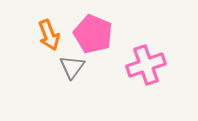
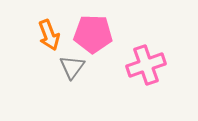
pink pentagon: rotated 21 degrees counterclockwise
